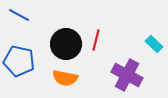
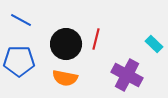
blue line: moved 2 px right, 5 px down
red line: moved 1 px up
blue pentagon: rotated 12 degrees counterclockwise
